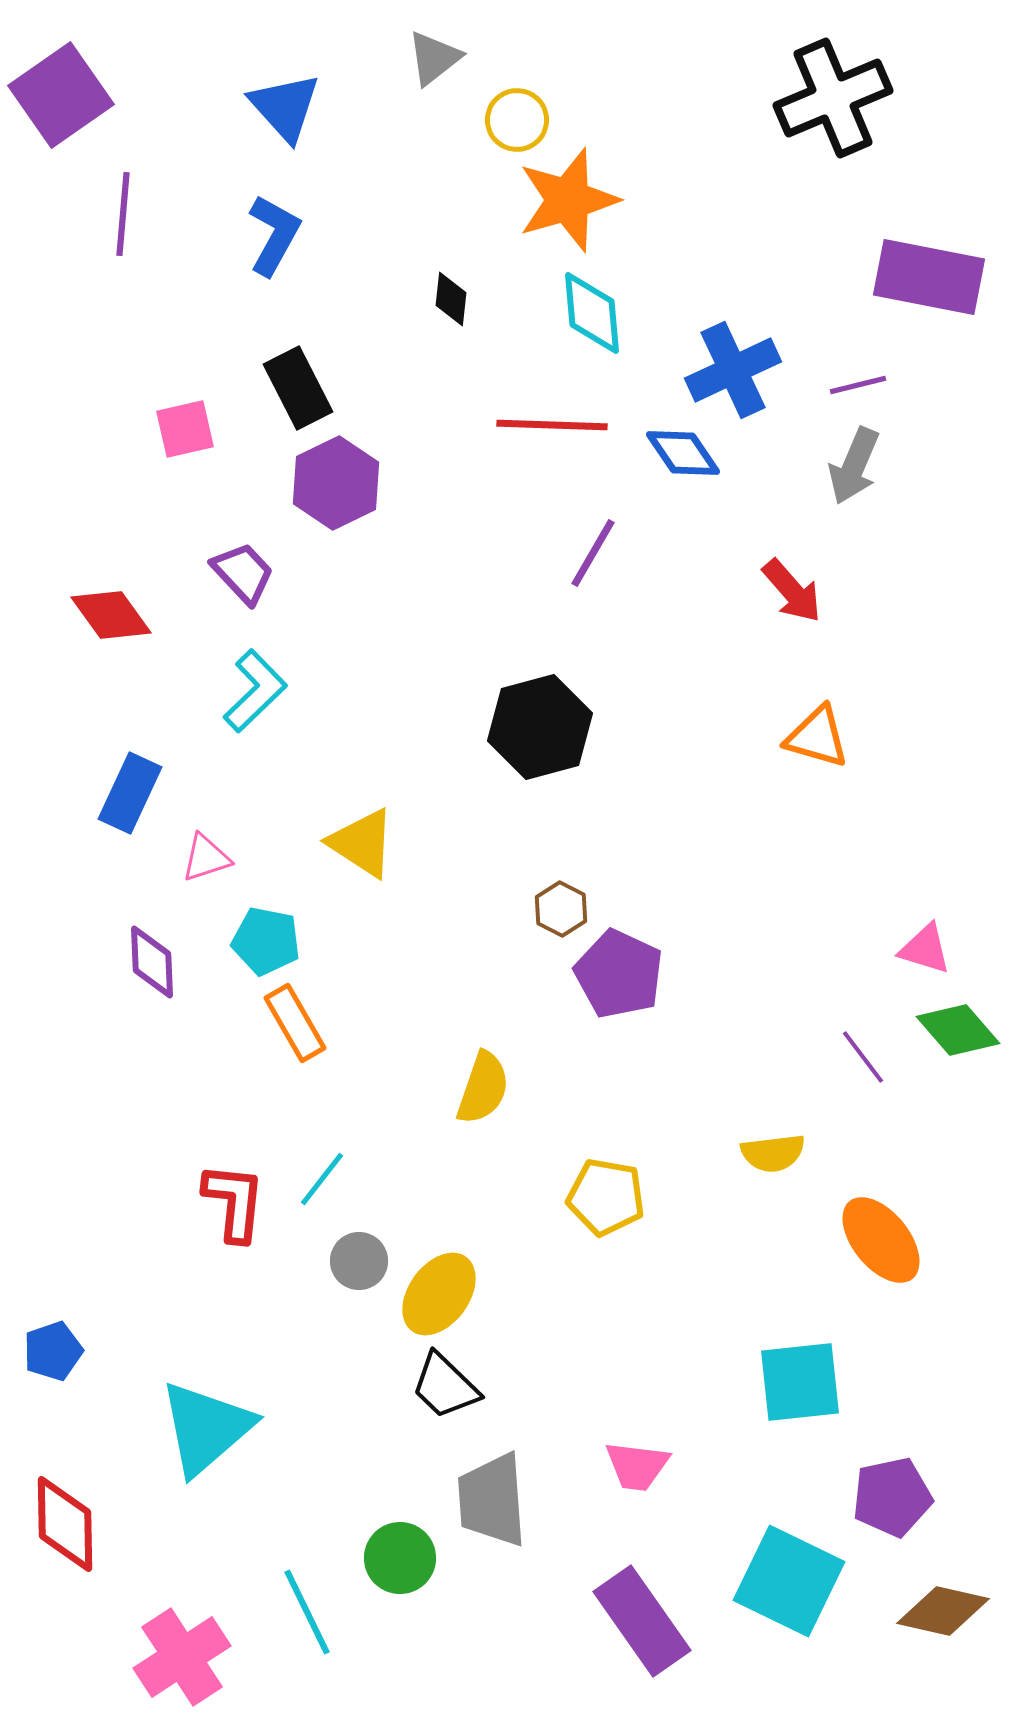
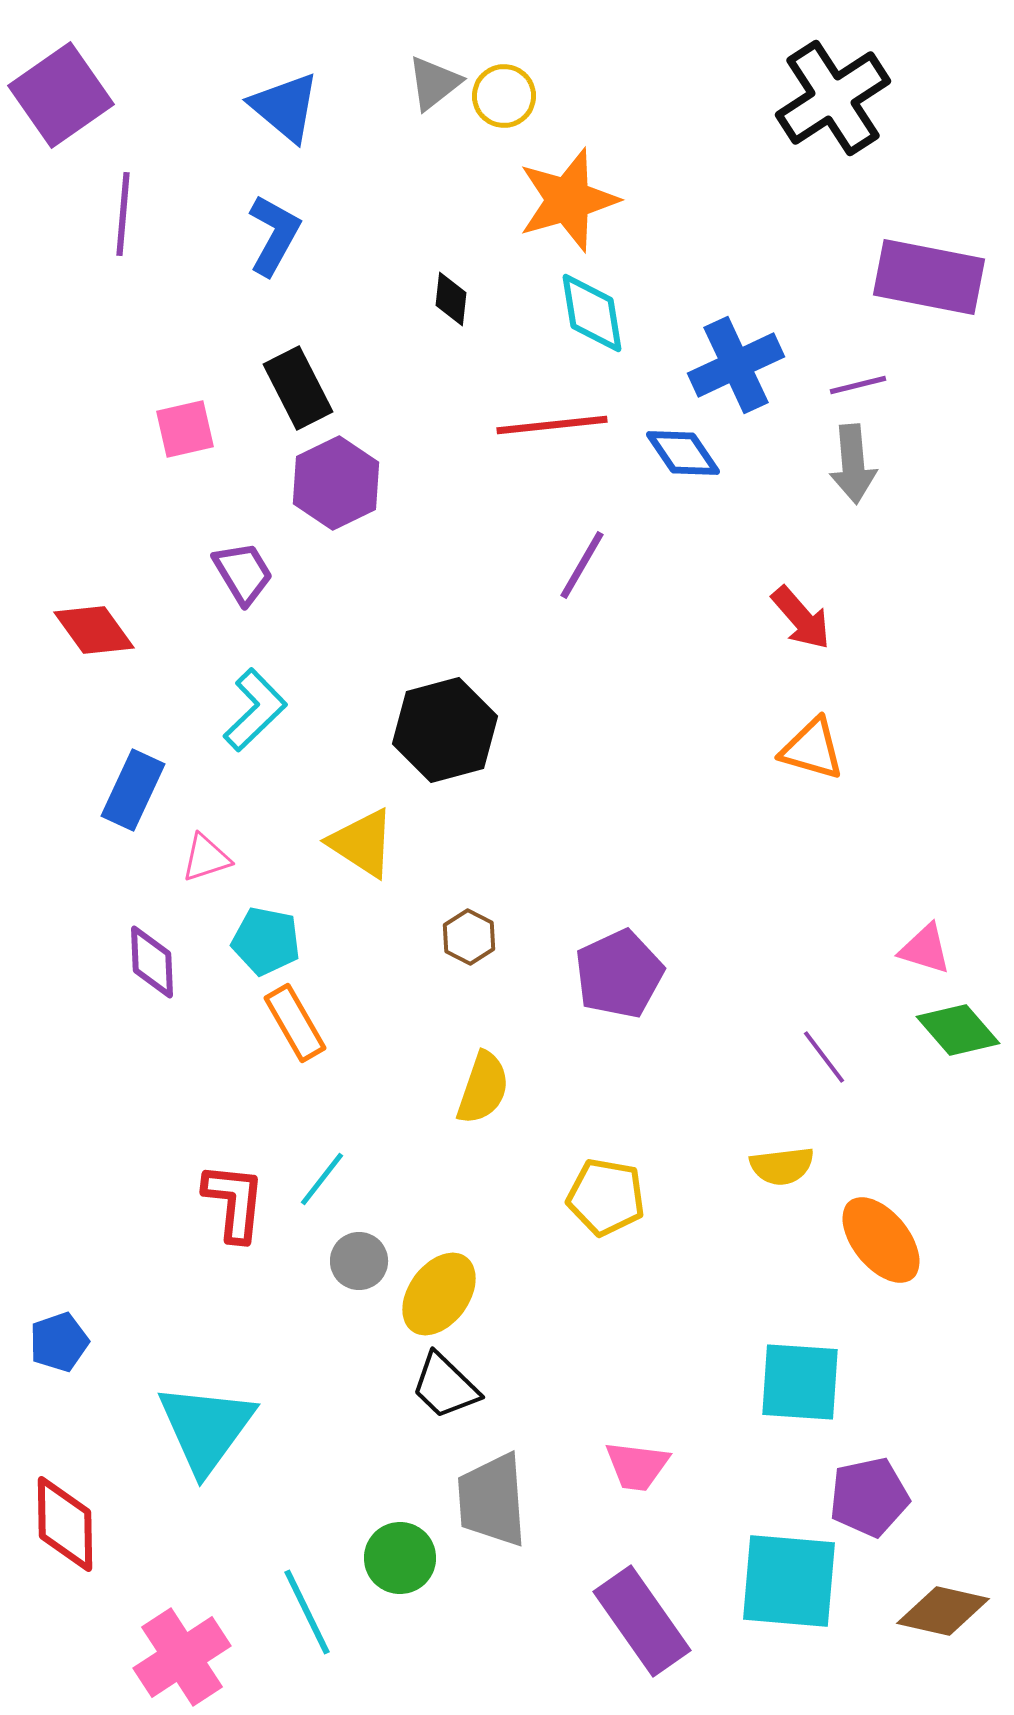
gray triangle at (434, 58): moved 25 px down
black cross at (833, 98): rotated 10 degrees counterclockwise
blue triangle at (285, 107): rotated 8 degrees counterclockwise
yellow circle at (517, 120): moved 13 px left, 24 px up
cyan diamond at (592, 313): rotated 4 degrees counterclockwise
blue cross at (733, 370): moved 3 px right, 5 px up
red line at (552, 425): rotated 8 degrees counterclockwise
gray arrow at (854, 466): moved 1 px left, 2 px up; rotated 28 degrees counterclockwise
purple line at (593, 553): moved 11 px left, 12 px down
purple trapezoid at (243, 573): rotated 12 degrees clockwise
red arrow at (792, 591): moved 9 px right, 27 px down
red diamond at (111, 615): moved 17 px left, 15 px down
cyan L-shape at (255, 691): moved 19 px down
black hexagon at (540, 727): moved 95 px left, 3 px down
orange triangle at (817, 737): moved 5 px left, 12 px down
blue rectangle at (130, 793): moved 3 px right, 3 px up
brown hexagon at (561, 909): moved 92 px left, 28 px down
purple pentagon at (619, 974): rotated 22 degrees clockwise
purple line at (863, 1057): moved 39 px left
yellow semicircle at (773, 1153): moved 9 px right, 13 px down
blue pentagon at (53, 1351): moved 6 px right, 9 px up
cyan square at (800, 1382): rotated 10 degrees clockwise
cyan triangle at (206, 1428): rotated 13 degrees counterclockwise
purple pentagon at (892, 1497): moved 23 px left
cyan square at (789, 1581): rotated 21 degrees counterclockwise
